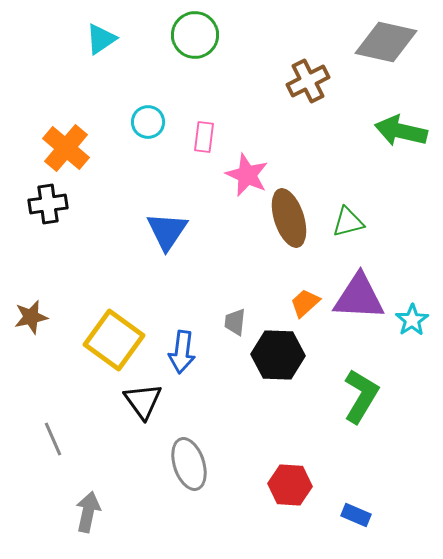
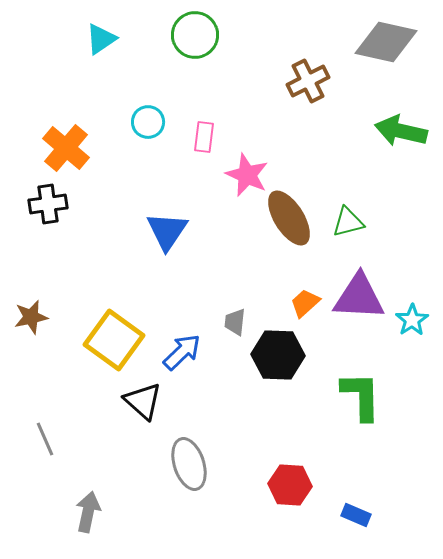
brown ellipse: rotated 14 degrees counterclockwise
blue arrow: rotated 141 degrees counterclockwise
green L-shape: rotated 32 degrees counterclockwise
black triangle: rotated 12 degrees counterclockwise
gray line: moved 8 px left
